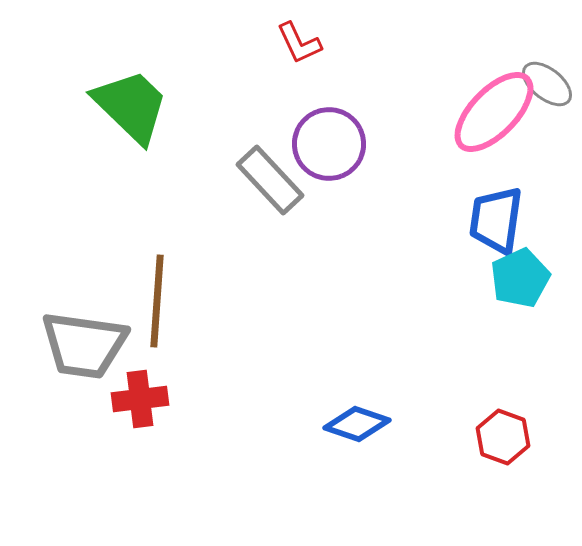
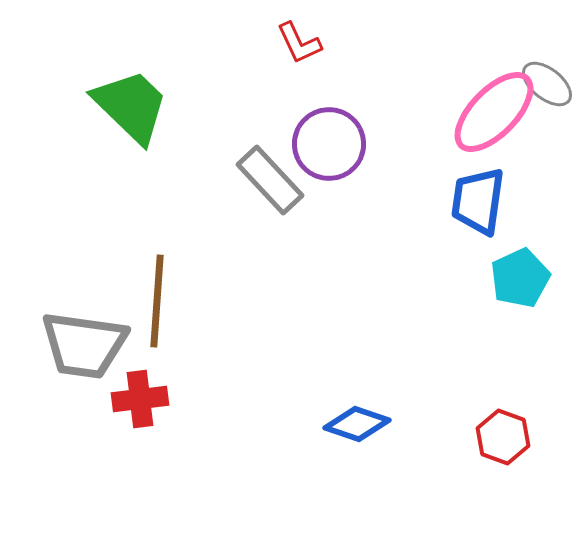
blue trapezoid: moved 18 px left, 19 px up
